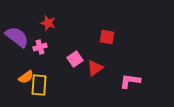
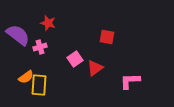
purple semicircle: moved 1 px right, 2 px up
pink L-shape: rotated 10 degrees counterclockwise
